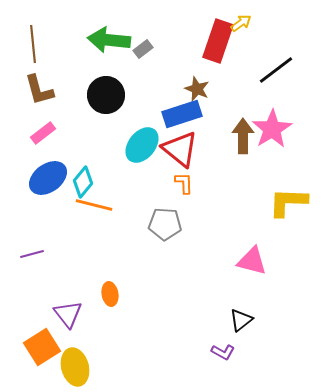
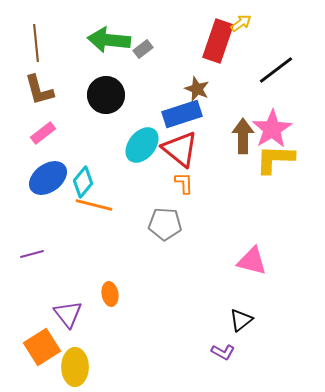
brown line: moved 3 px right, 1 px up
yellow L-shape: moved 13 px left, 43 px up
yellow ellipse: rotated 15 degrees clockwise
